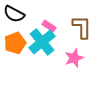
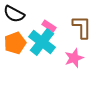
cyan cross: rotated 12 degrees counterclockwise
